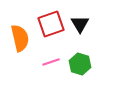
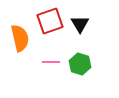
red square: moved 1 px left, 3 px up
pink line: rotated 18 degrees clockwise
